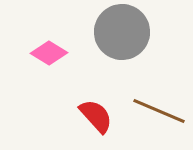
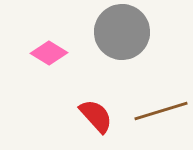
brown line: moved 2 px right; rotated 40 degrees counterclockwise
